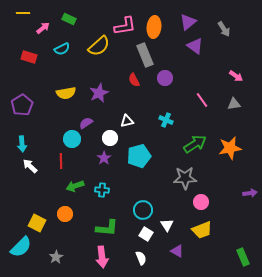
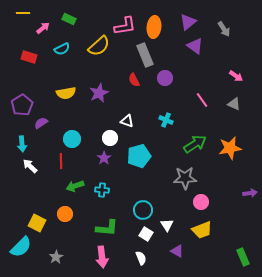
gray triangle at (234, 104): rotated 32 degrees clockwise
white triangle at (127, 121): rotated 32 degrees clockwise
purple semicircle at (86, 123): moved 45 px left
